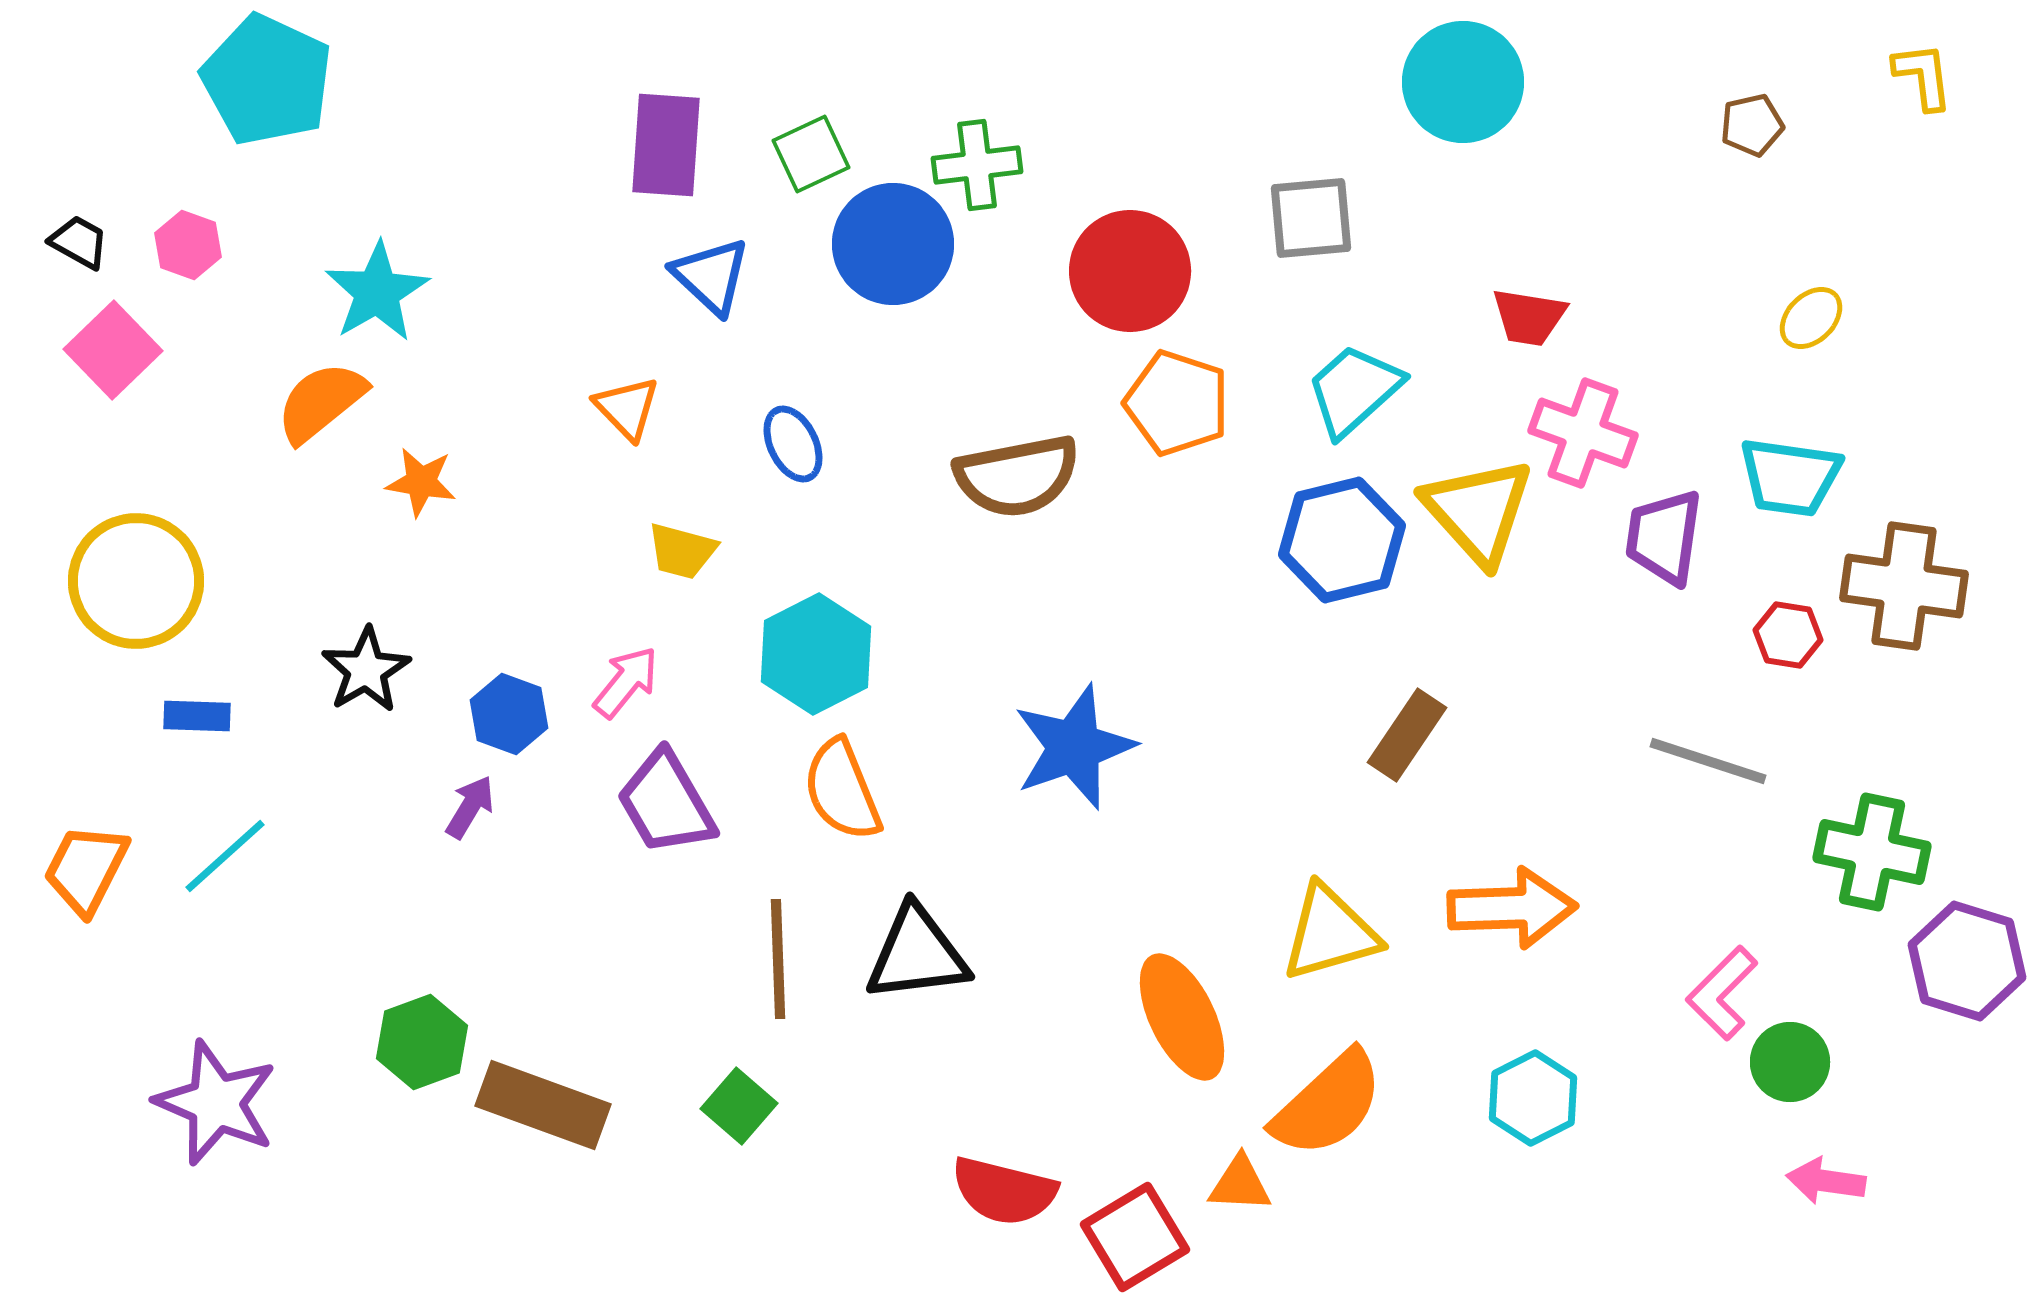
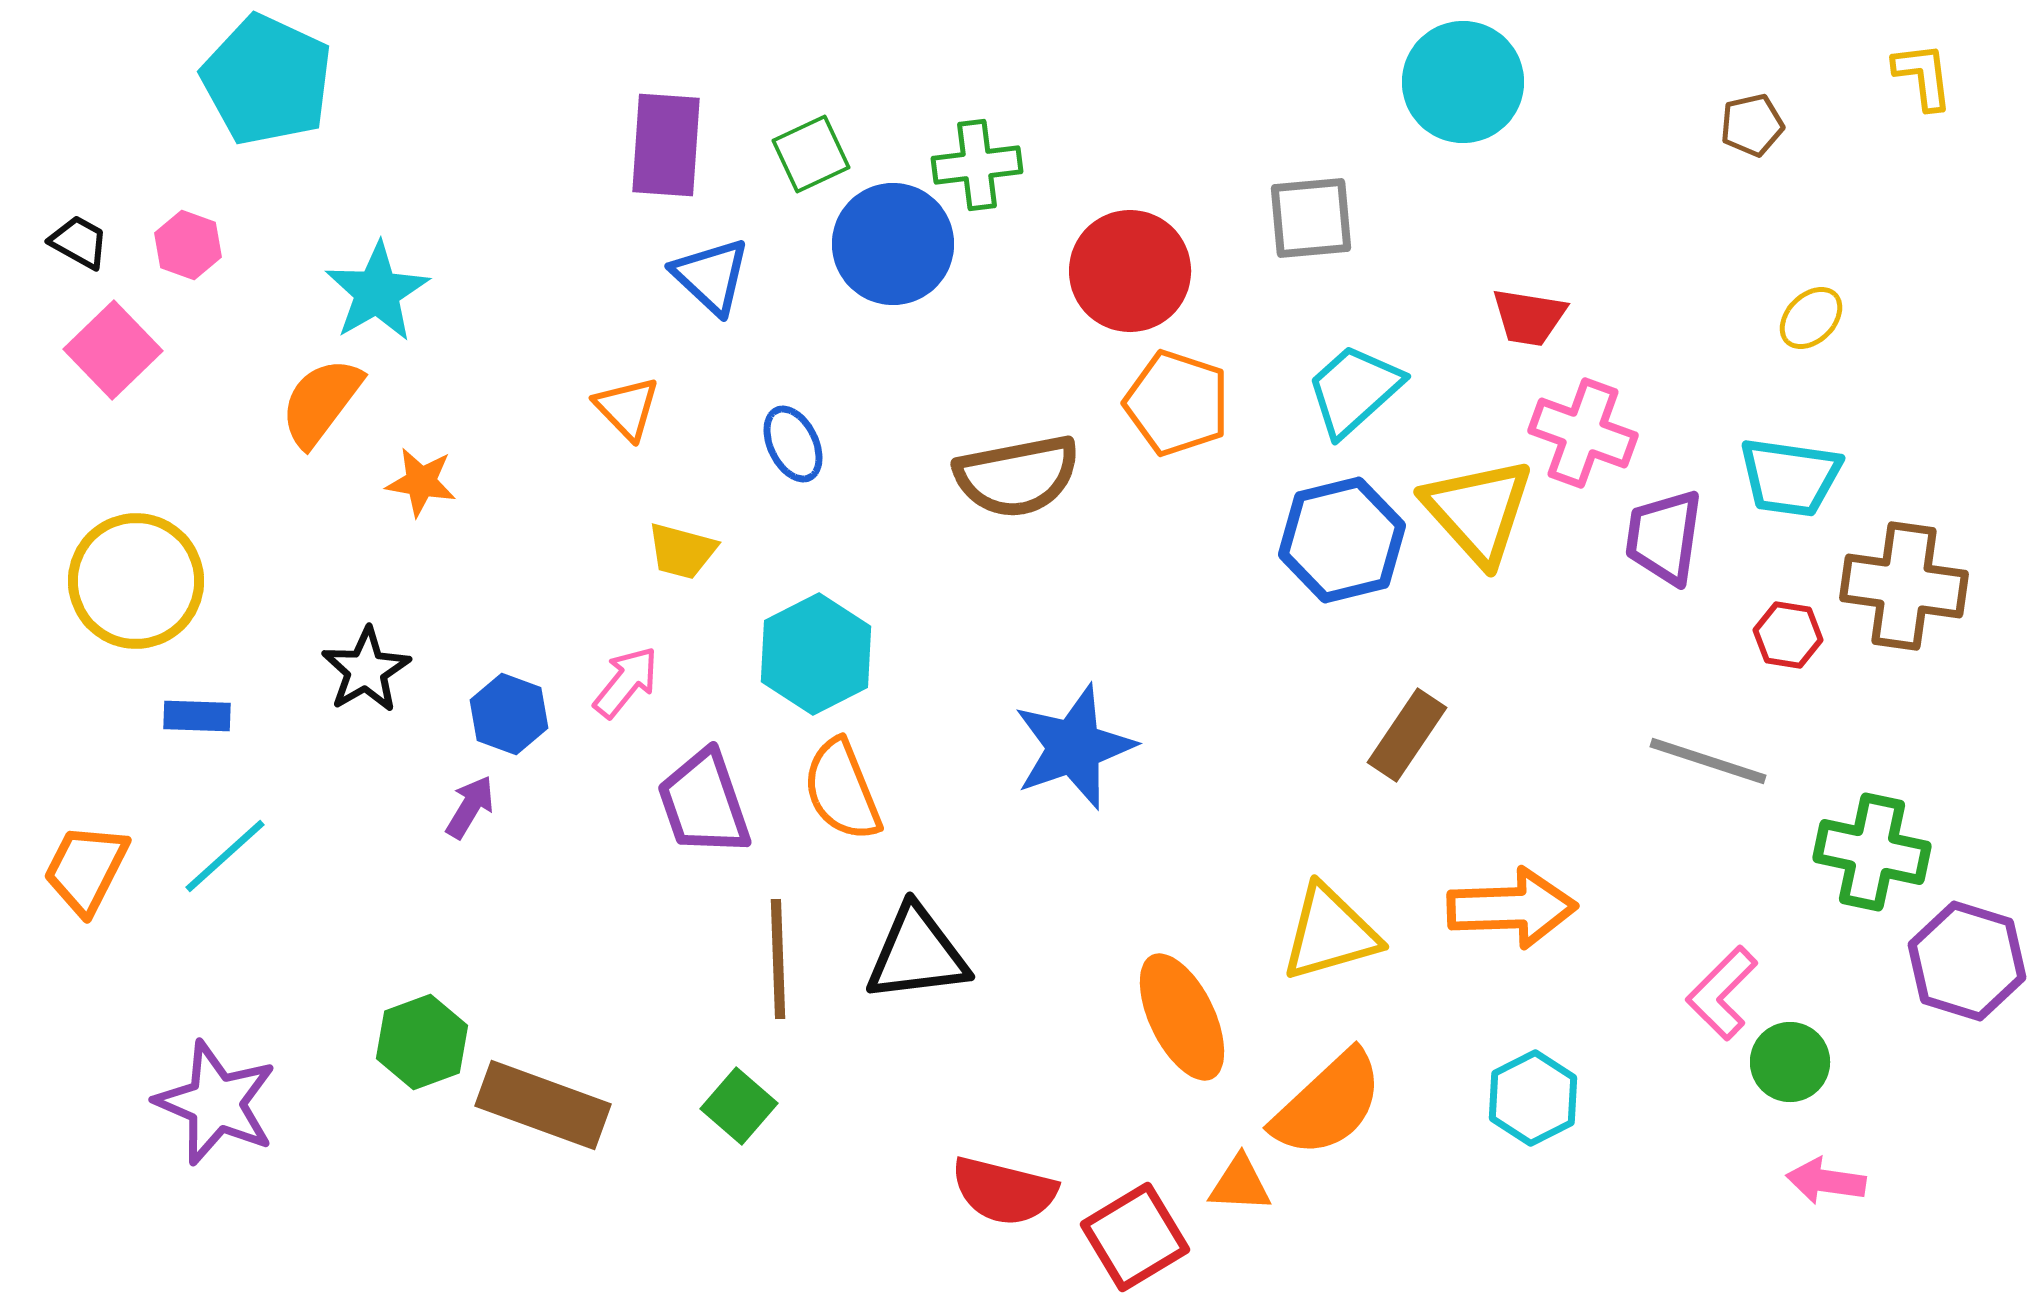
orange semicircle at (321, 402): rotated 14 degrees counterclockwise
purple trapezoid at (666, 803): moved 38 px right; rotated 11 degrees clockwise
